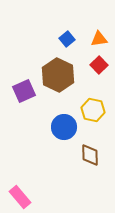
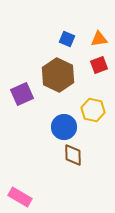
blue square: rotated 28 degrees counterclockwise
red square: rotated 24 degrees clockwise
purple square: moved 2 px left, 3 px down
brown diamond: moved 17 px left
pink rectangle: rotated 20 degrees counterclockwise
